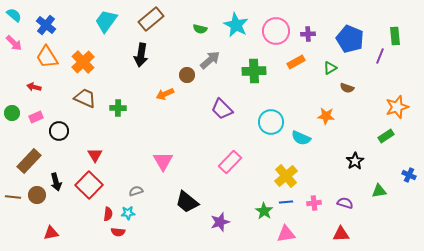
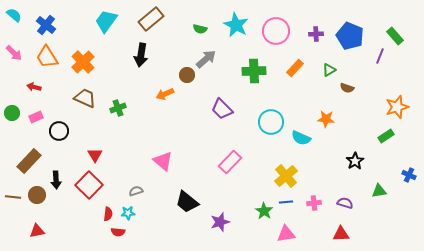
purple cross at (308, 34): moved 8 px right
green rectangle at (395, 36): rotated 36 degrees counterclockwise
blue pentagon at (350, 39): moved 3 px up
pink arrow at (14, 43): moved 10 px down
gray arrow at (210, 60): moved 4 px left, 1 px up
orange rectangle at (296, 62): moved 1 px left, 6 px down; rotated 18 degrees counterclockwise
green triangle at (330, 68): moved 1 px left, 2 px down
green cross at (118, 108): rotated 21 degrees counterclockwise
orange star at (326, 116): moved 3 px down
pink triangle at (163, 161): rotated 20 degrees counterclockwise
black arrow at (56, 182): moved 2 px up; rotated 12 degrees clockwise
red triangle at (51, 233): moved 14 px left, 2 px up
